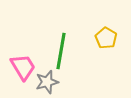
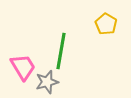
yellow pentagon: moved 14 px up
